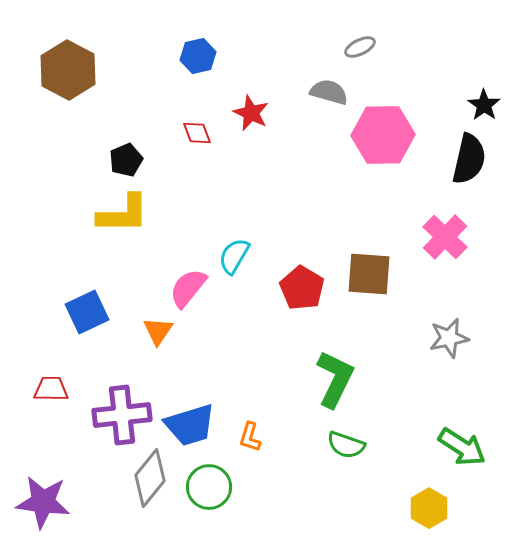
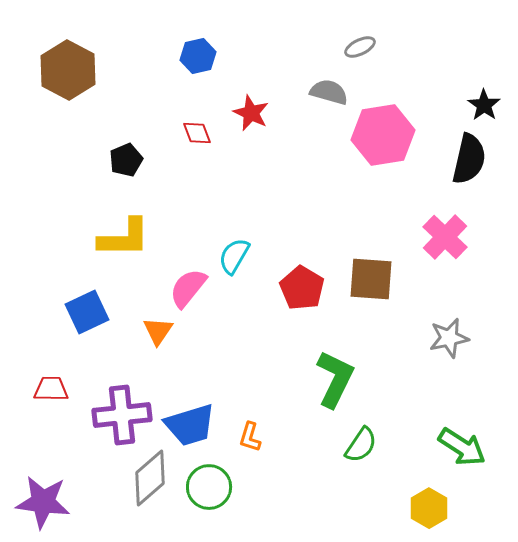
pink hexagon: rotated 8 degrees counterclockwise
yellow L-shape: moved 1 px right, 24 px down
brown square: moved 2 px right, 5 px down
green semicircle: moved 15 px right; rotated 75 degrees counterclockwise
gray diamond: rotated 10 degrees clockwise
